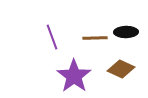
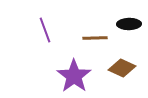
black ellipse: moved 3 px right, 8 px up
purple line: moved 7 px left, 7 px up
brown diamond: moved 1 px right, 1 px up
